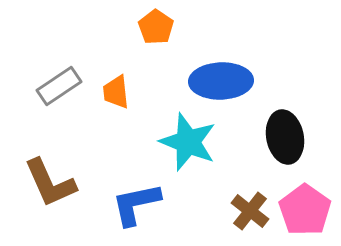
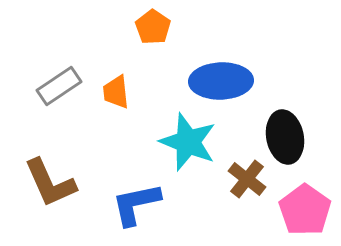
orange pentagon: moved 3 px left
brown cross: moved 3 px left, 32 px up
